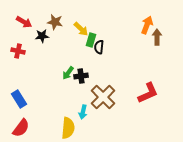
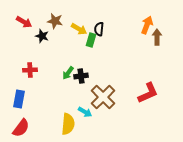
brown star: moved 1 px up
yellow arrow: moved 2 px left; rotated 14 degrees counterclockwise
black star: rotated 24 degrees clockwise
black semicircle: moved 18 px up
red cross: moved 12 px right, 19 px down; rotated 16 degrees counterclockwise
blue rectangle: rotated 42 degrees clockwise
cyan arrow: moved 2 px right; rotated 72 degrees counterclockwise
yellow semicircle: moved 4 px up
